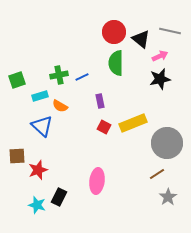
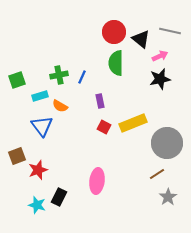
blue line: rotated 40 degrees counterclockwise
blue triangle: rotated 10 degrees clockwise
brown square: rotated 18 degrees counterclockwise
